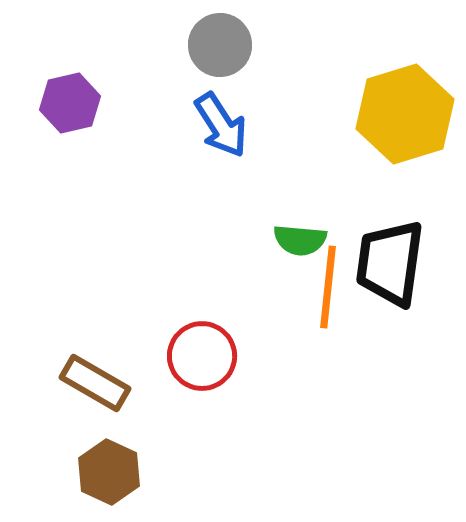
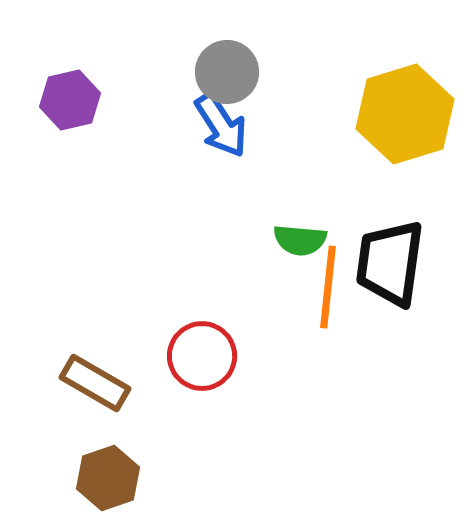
gray circle: moved 7 px right, 27 px down
purple hexagon: moved 3 px up
brown hexagon: moved 1 px left, 6 px down; rotated 16 degrees clockwise
